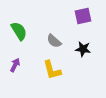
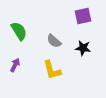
black star: moved 1 px up
